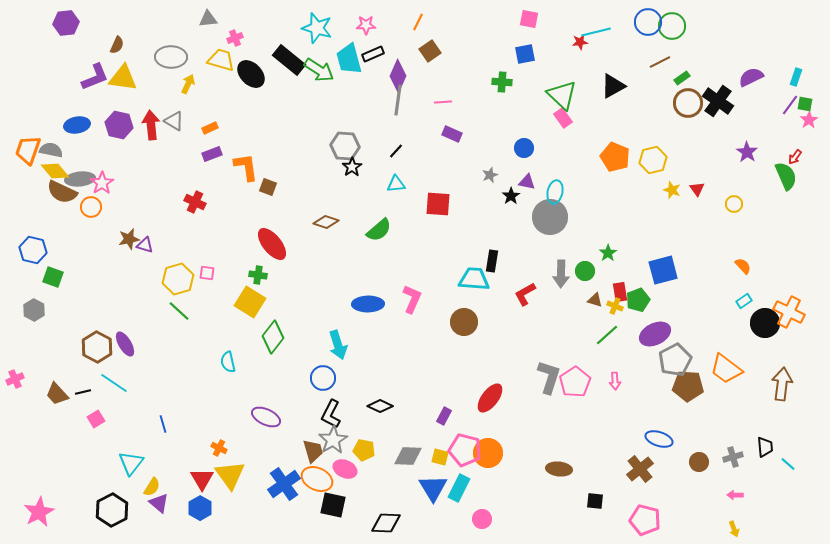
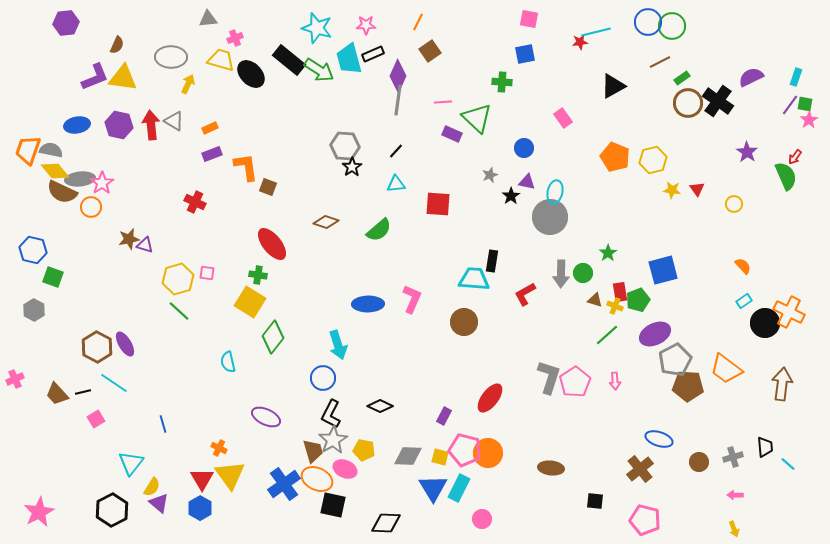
green triangle at (562, 95): moved 85 px left, 23 px down
yellow star at (672, 190): rotated 12 degrees counterclockwise
green circle at (585, 271): moved 2 px left, 2 px down
brown ellipse at (559, 469): moved 8 px left, 1 px up
